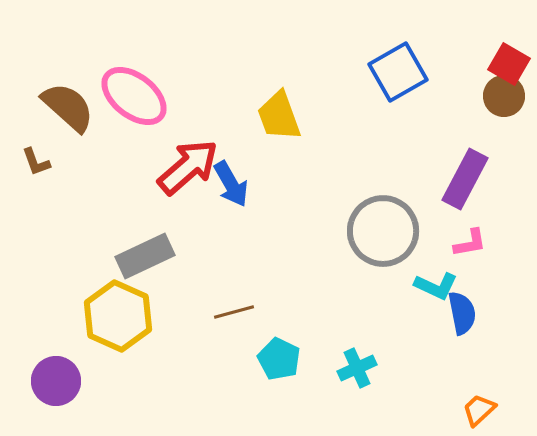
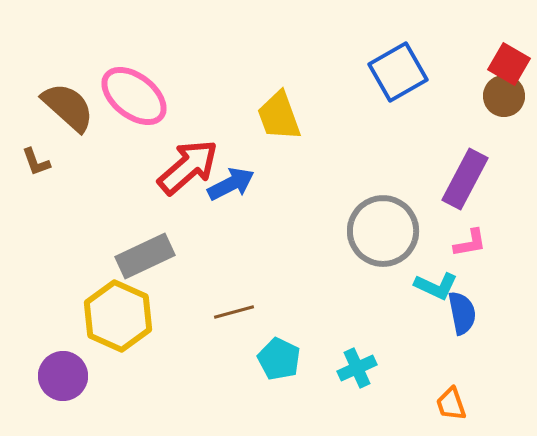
blue arrow: rotated 87 degrees counterclockwise
purple circle: moved 7 px right, 5 px up
orange trapezoid: moved 28 px left, 6 px up; rotated 66 degrees counterclockwise
